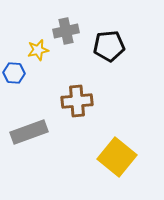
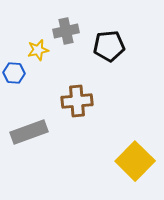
yellow square: moved 18 px right, 4 px down; rotated 6 degrees clockwise
